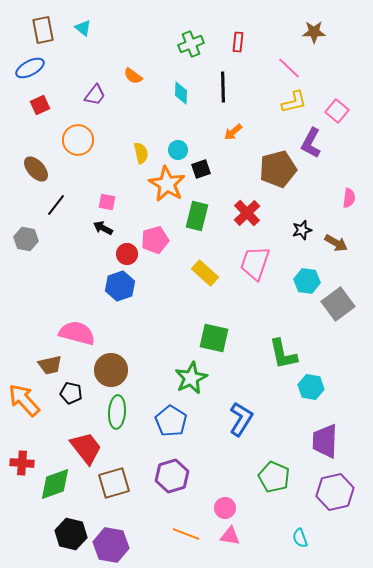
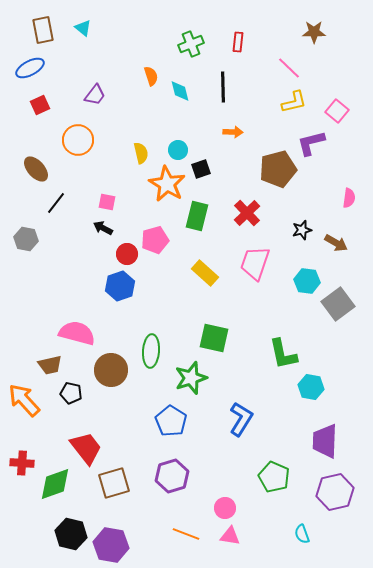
orange semicircle at (133, 76): moved 18 px right; rotated 144 degrees counterclockwise
cyan diamond at (181, 93): moved 1 px left, 2 px up; rotated 15 degrees counterclockwise
orange arrow at (233, 132): rotated 138 degrees counterclockwise
purple L-shape at (311, 143): rotated 48 degrees clockwise
black line at (56, 205): moved 2 px up
green star at (191, 378): rotated 8 degrees clockwise
green ellipse at (117, 412): moved 34 px right, 61 px up
cyan semicircle at (300, 538): moved 2 px right, 4 px up
